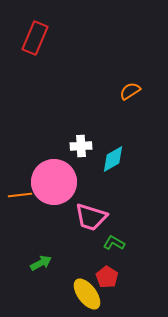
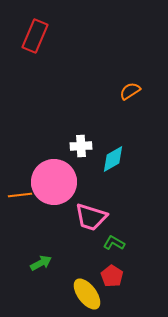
red rectangle: moved 2 px up
red pentagon: moved 5 px right, 1 px up
